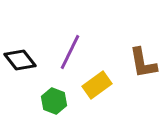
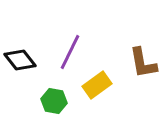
green hexagon: rotated 10 degrees counterclockwise
